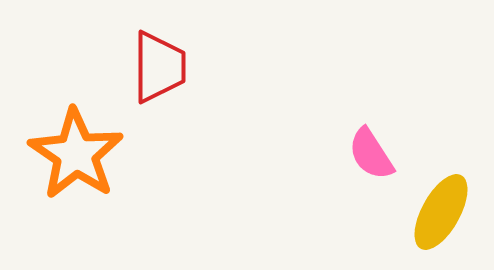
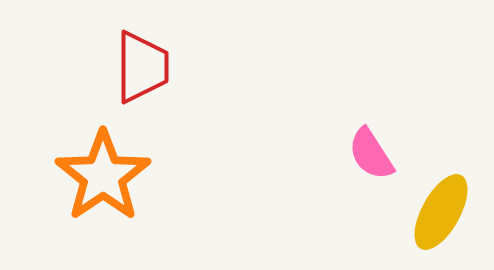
red trapezoid: moved 17 px left
orange star: moved 27 px right, 22 px down; rotated 4 degrees clockwise
